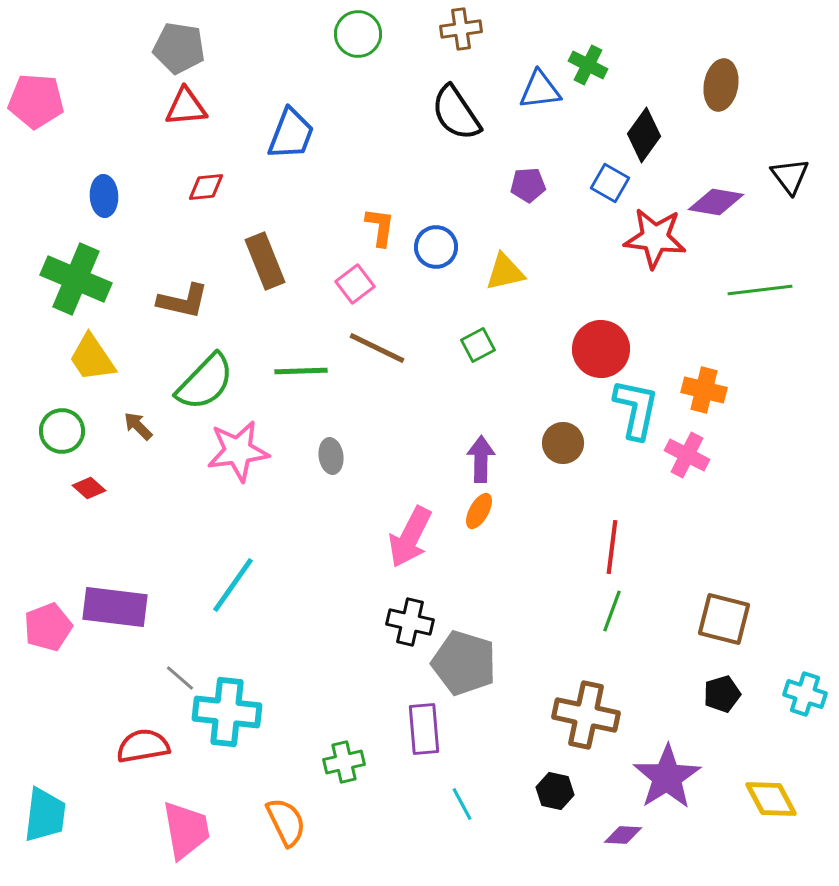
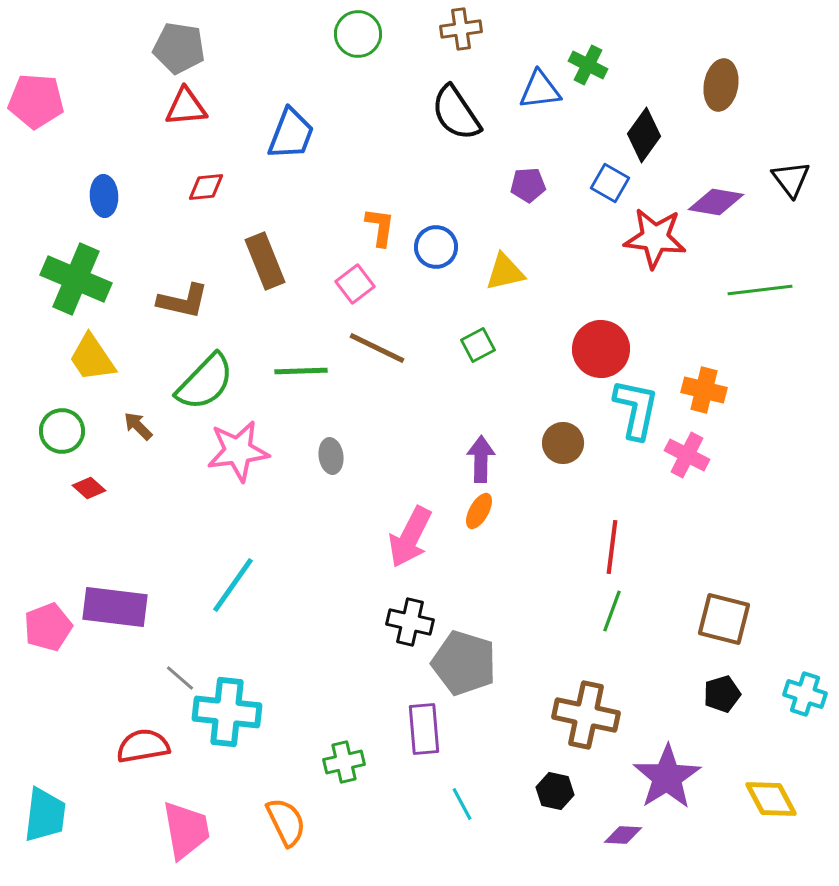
black triangle at (790, 176): moved 1 px right, 3 px down
